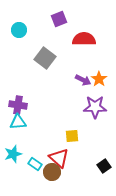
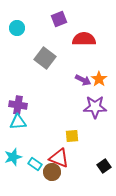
cyan circle: moved 2 px left, 2 px up
cyan star: moved 3 px down
red triangle: rotated 20 degrees counterclockwise
